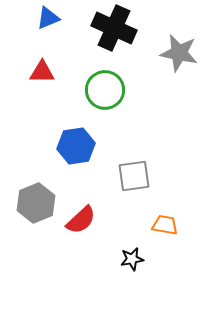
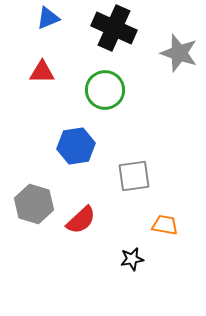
gray star: rotated 6 degrees clockwise
gray hexagon: moved 2 px left, 1 px down; rotated 21 degrees counterclockwise
